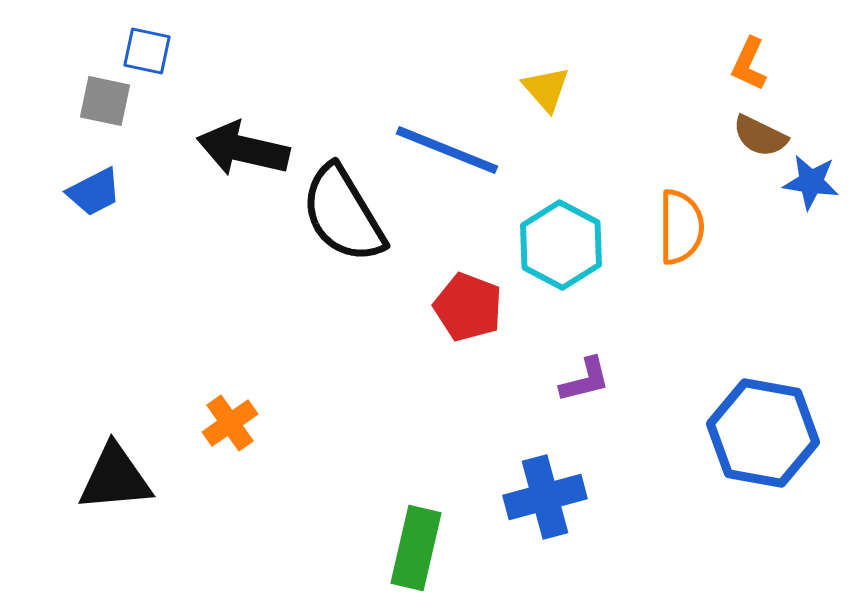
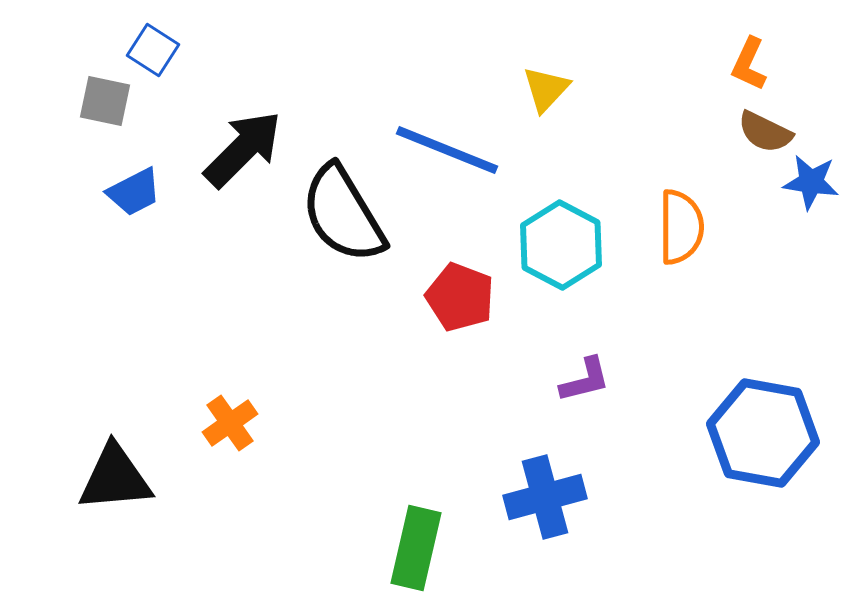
blue square: moved 6 px right, 1 px up; rotated 21 degrees clockwise
yellow triangle: rotated 24 degrees clockwise
brown semicircle: moved 5 px right, 4 px up
black arrow: rotated 122 degrees clockwise
blue trapezoid: moved 40 px right
red pentagon: moved 8 px left, 10 px up
